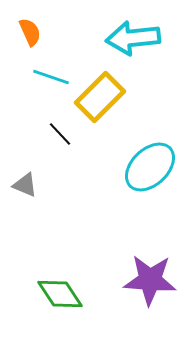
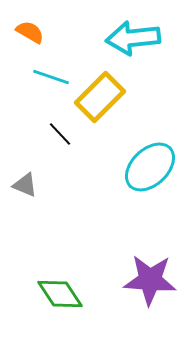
orange semicircle: rotated 36 degrees counterclockwise
